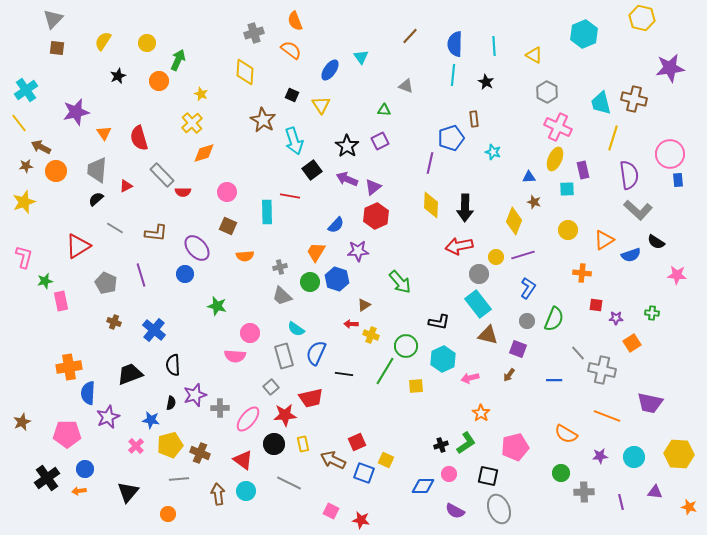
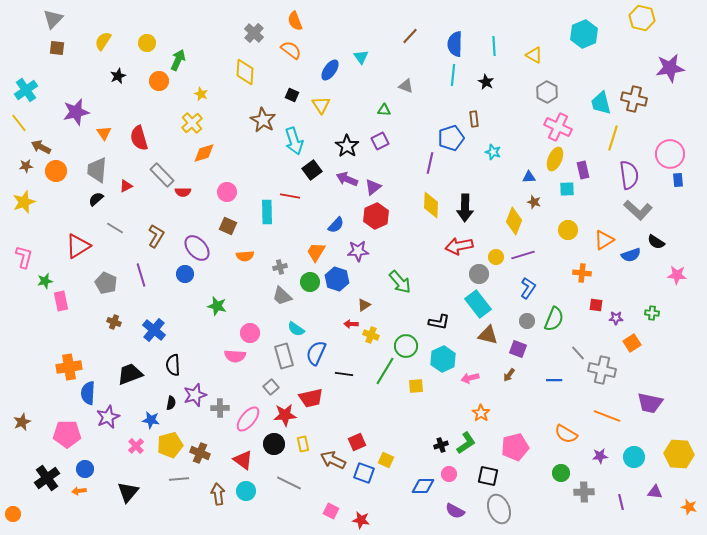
gray cross at (254, 33): rotated 30 degrees counterclockwise
brown L-shape at (156, 233): moved 3 px down; rotated 65 degrees counterclockwise
orange circle at (168, 514): moved 155 px left
